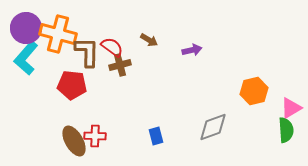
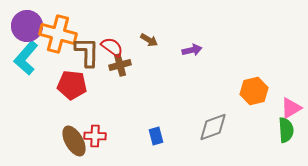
purple circle: moved 1 px right, 2 px up
